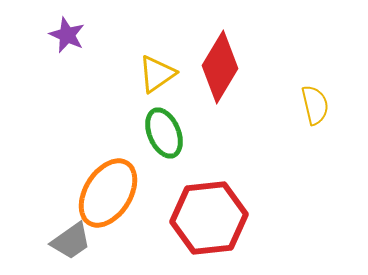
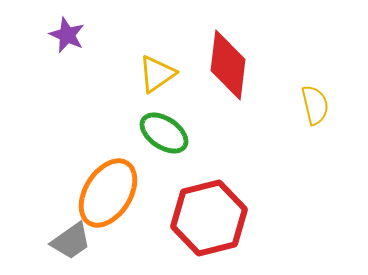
red diamond: moved 8 px right, 2 px up; rotated 24 degrees counterclockwise
green ellipse: rotated 33 degrees counterclockwise
red hexagon: rotated 8 degrees counterclockwise
